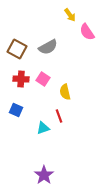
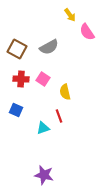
gray semicircle: moved 1 px right
purple star: rotated 24 degrees counterclockwise
